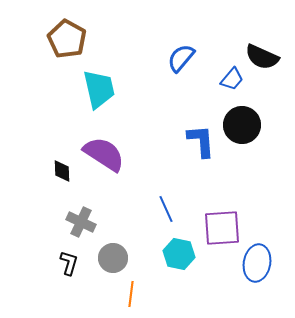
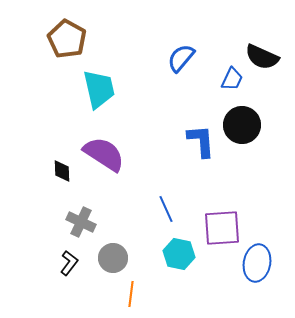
blue trapezoid: rotated 15 degrees counterclockwise
black L-shape: rotated 20 degrees clockwise
